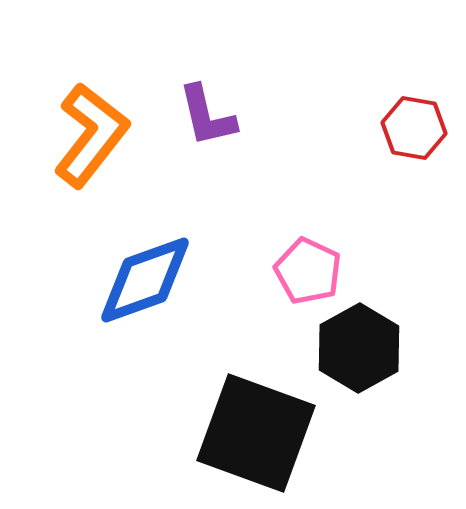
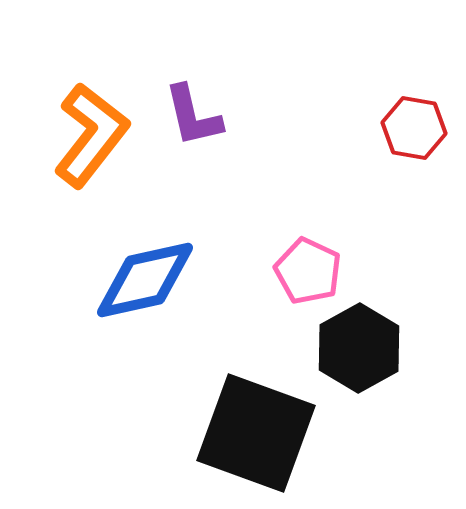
purple L-shape: moved 14 px left
blue diamond: rotated 7 degrees clockwise
